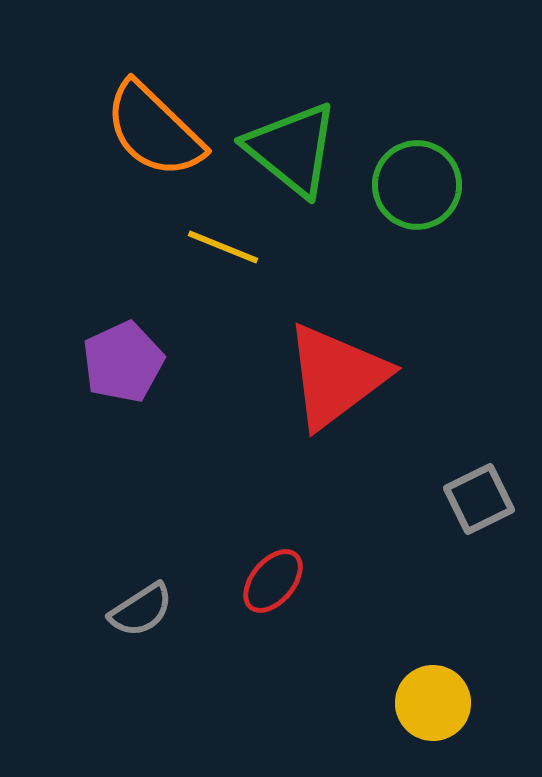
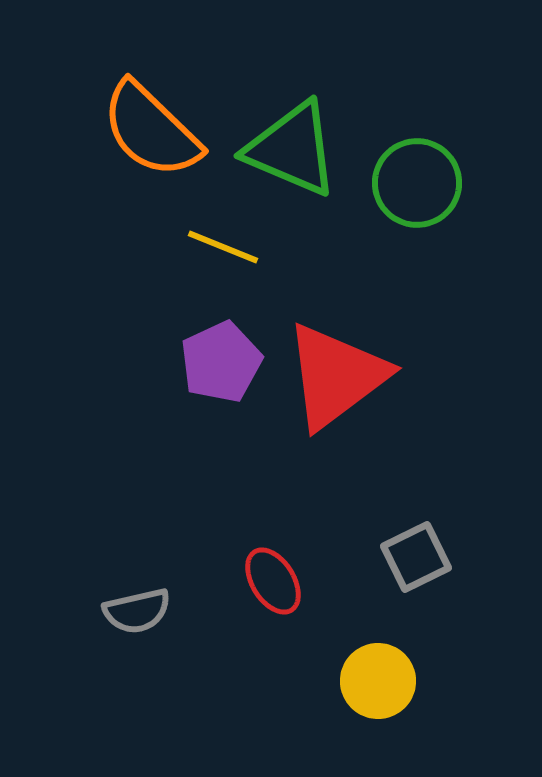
orange semicircle: moved 3 px left
green triangle: rotated 16 degrees counterclockwise
green circle: moved 2 px up
purple pentagon: moved 98 px right
gray square: moved 63 px left, 58 px down
red ellipse: rotated 72 degrees counterclockwise
gray semicircle: moved 4 px left, 1 px down; rotated 20 degrees clockwise
yellow circle: moved 55 px left, 22 px up
